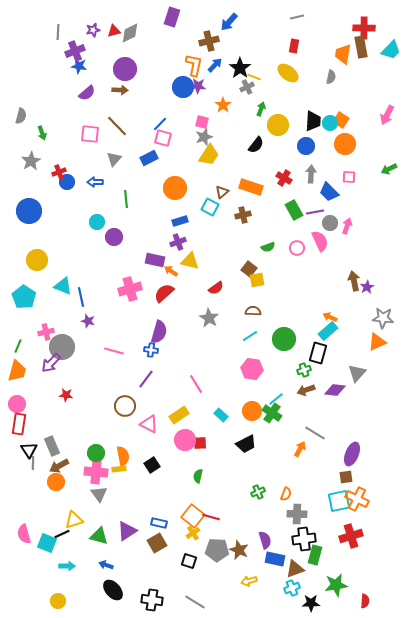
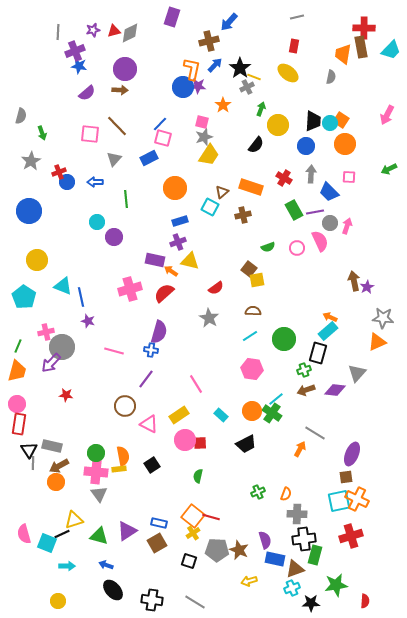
orange L-shape at (194, 65): moved 2 px left, 4 px down
gray rectangle at (52, 446): rotated 54 degrees counterclockwise
